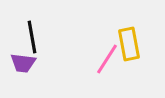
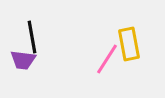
purple trapezoid: moved 3 px up
